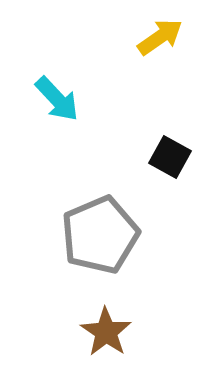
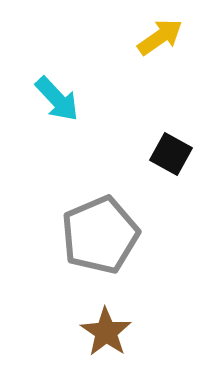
black square: moved 1 px right, 3 px up
